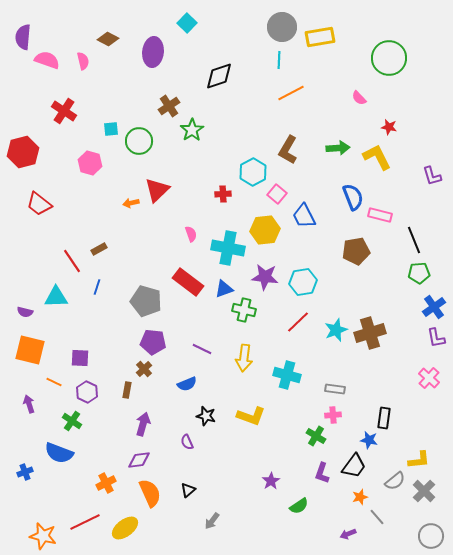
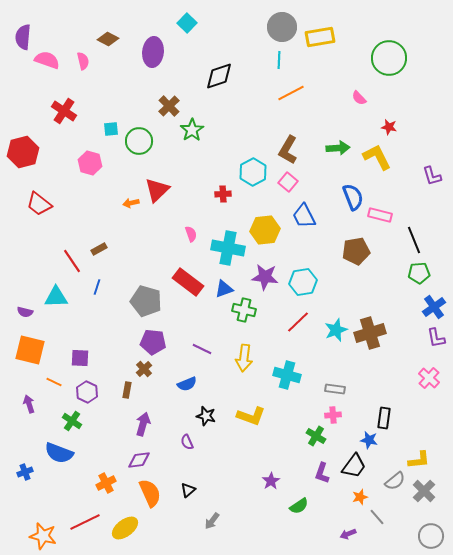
brown cross at (169, 106): rotated 10 degrees counterclockwise
pink square at (277, 194): moved 11 px right, 12 px up
